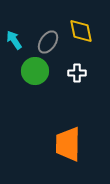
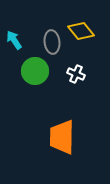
yellow diamond: rotated 28 degrees counterclockwise
gray ellipse: moved 4 px right; rotated 40 degrees counterclockwise
white cross: moved 1 px left, 1 px down; rotated 24 degrees clockwise
orange trapezoid: moved 6 px left, 7 px up
